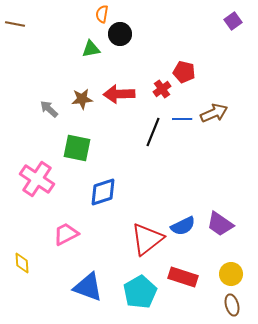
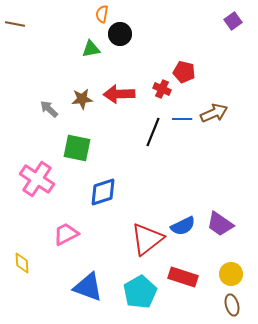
red cross: rotated 30 degrees counterclockwise
